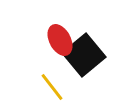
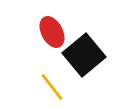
red ellipse: moved 8 px left, 8 px up
